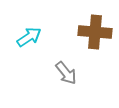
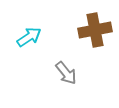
brown cross: moved 2 px up; rotated 16 degrees counterclockwise
